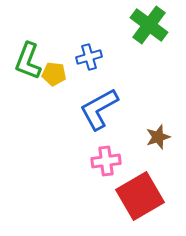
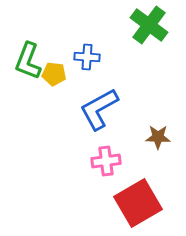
blue cross: moved 2 px left; rotated 20 degrees clockwise
brown star: rotated 20 degrees clockwise
red square: moved 2 px left, 7 px down
